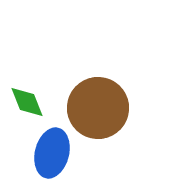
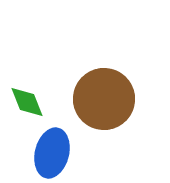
brown circle: moved 6 px right, 9 px up
